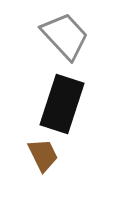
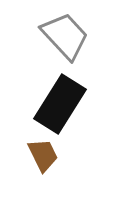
black rectangle: moved 2 px left; rotated 14 degrees clockwise
